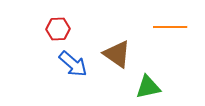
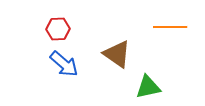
blue arrow: moved 9 px left
